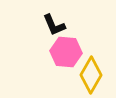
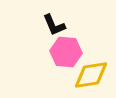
yellow diamond: rotated 51 degrees clockwise
